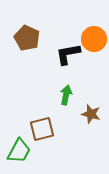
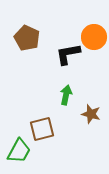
orange circle: moved 2 px up
